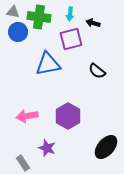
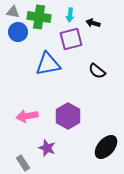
cyan arrow: moved 1 px down
